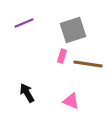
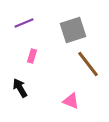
pink rectangle: moved 30 px left
brown line: rotated 44 degrees clockwise
black arrow: moved 7 px left, 5 px up
